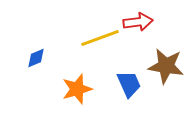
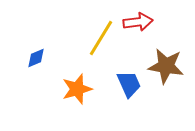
yellow line: moved 1 px right; rotated 39 degrees counterclockwise
